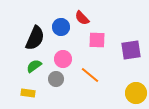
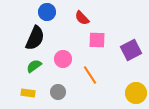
blue circle: moved 14 px left, 15 px up
purple square: rotated 20 degrees counterclockwise
orange line: rotated 18 degrees clockwise
gray circle: moved 2 px right, 13 px down
